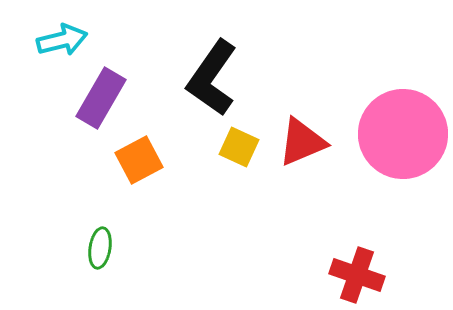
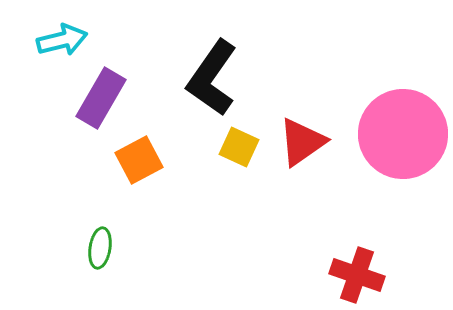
red triangle: rotated 12 degrees counterclockwise
